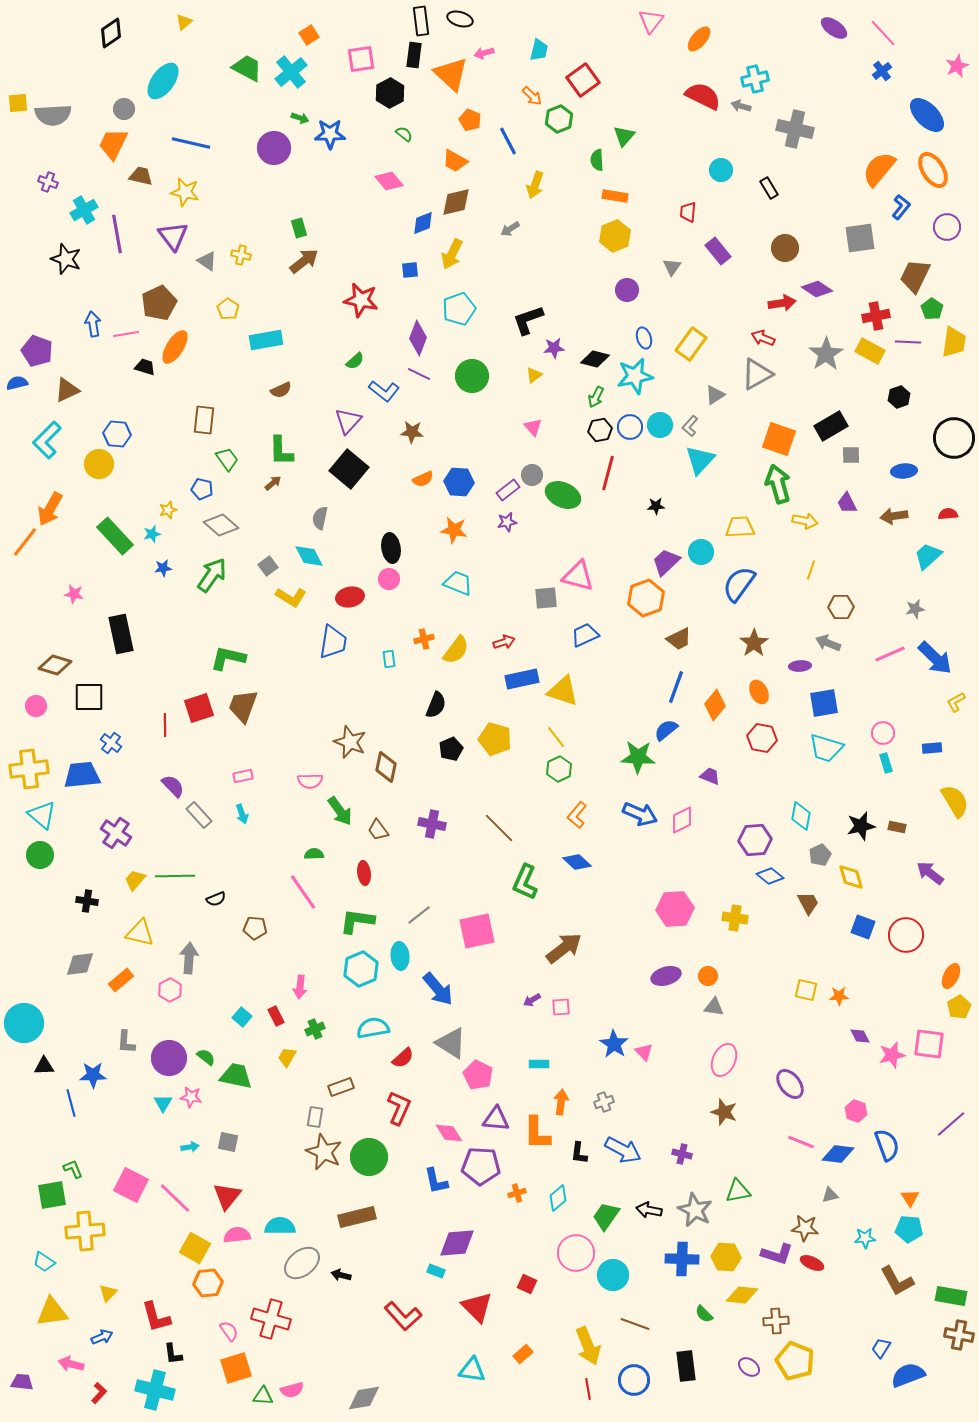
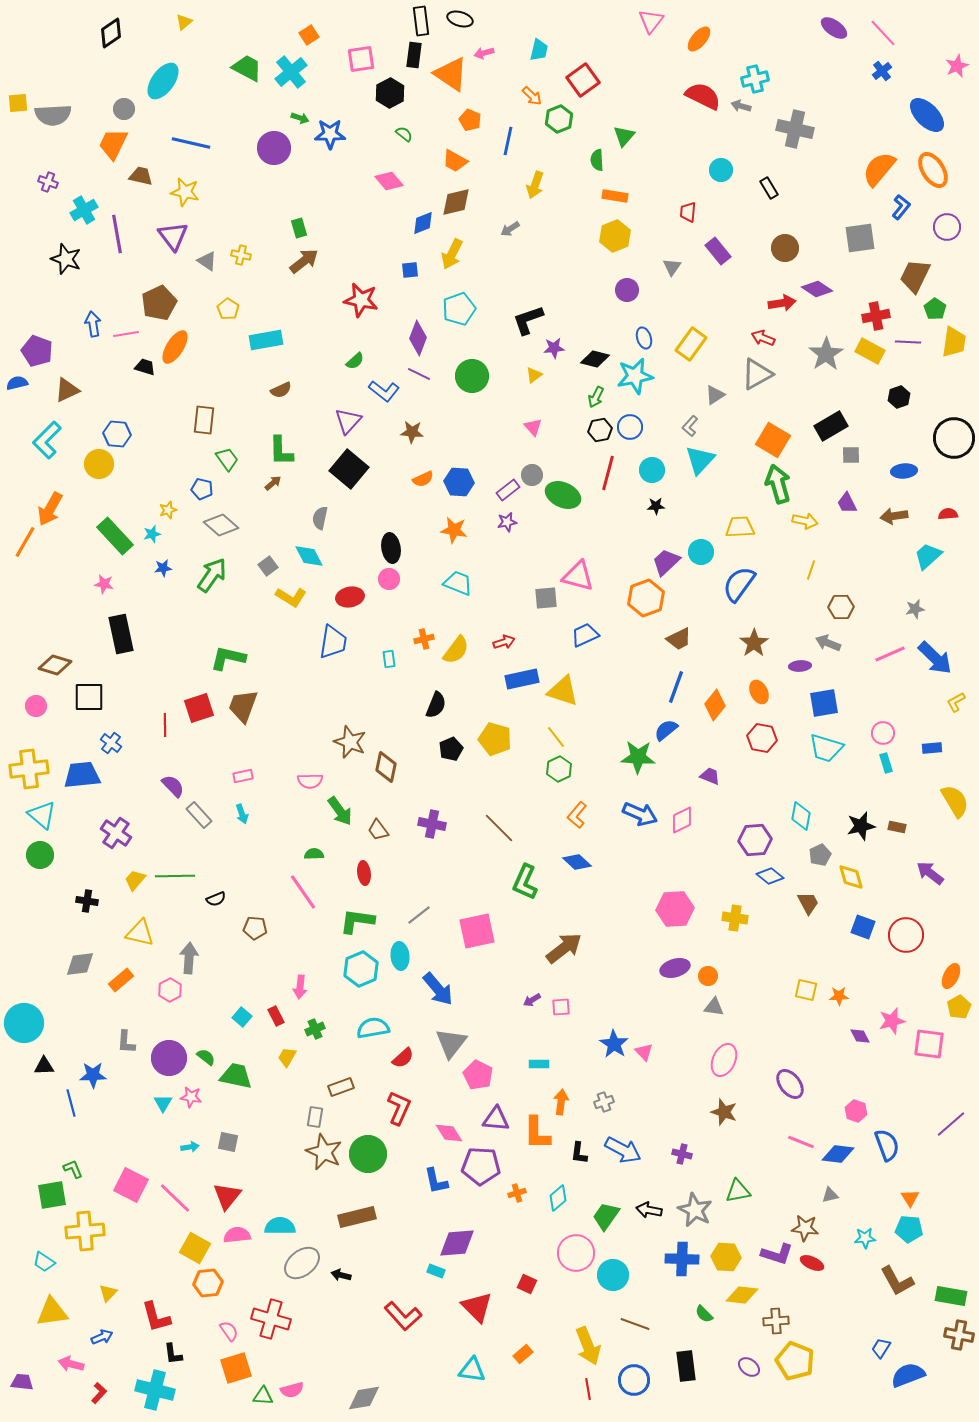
orange triangle at (451, 74): rotated 9 degrees counterclockwise
blue line at (508, 141): rotated 40 degrees clockwise
green pentagon at (932, 309): moved 3 px right
cyan circle at (660, 425): moved 8 px left, 45 px down
orange square at (779, 439): moved 6 px left, 1 px down; rotated 12 degrees clockwise
orange line at (25, 542): rotated 8 degrees counterclockwise
pink star at (74, 594): moved 30 px right, 10 px up
purple ellipse at (666, 976): moved 9 px right, 8 px up
gray triangle at (451, 1043): rotated 36 degrees clockwise
pink star at (892, 1055): moved 34 px up
green circle at (369, 1157): moved 1 px left, 3 px up
